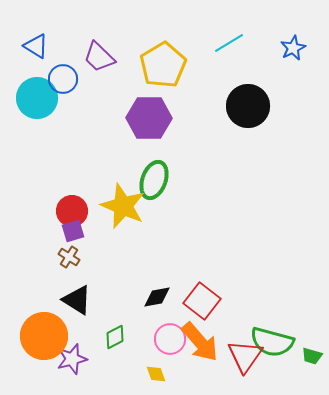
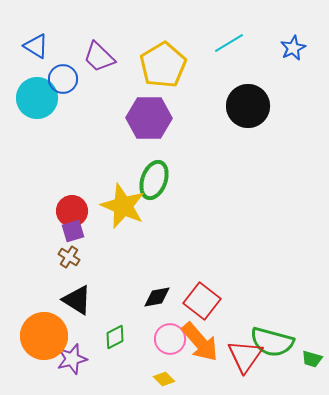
green trapezoid: moved 3 px down
yellow diamond: moved 8 px right, 5 px down; rotated 25 degrees counterclockwise
